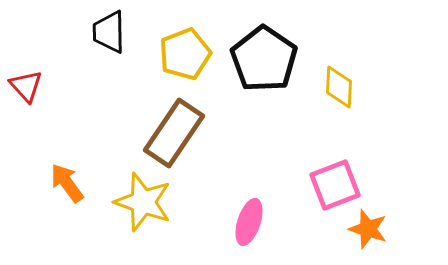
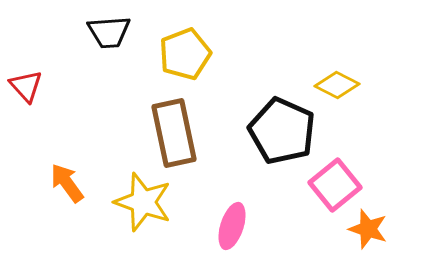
black trapezoid: rotated 93 degrees counterclockwise
black pentagon: moved 18 px right, 72 px down; rotated 10 degrees counterclockwise
yellow diamond: moved 2 px left, 2 px up; rotated 66 degrees counterclockwise
brown rectangle: rotated 46 degrees counterclockwise
pink square: rotated 18 degrees counterclockwise
pink ellipse: moved 17 px left, 4 px down
